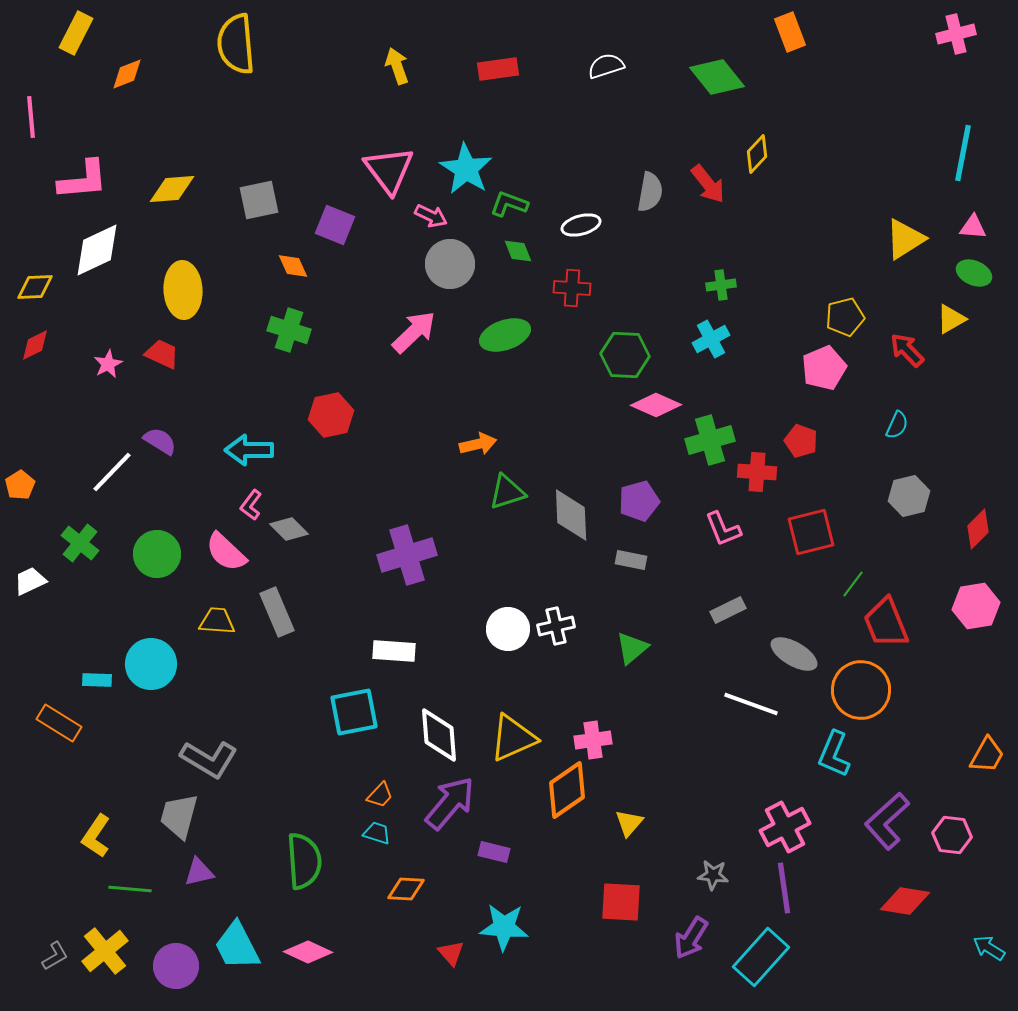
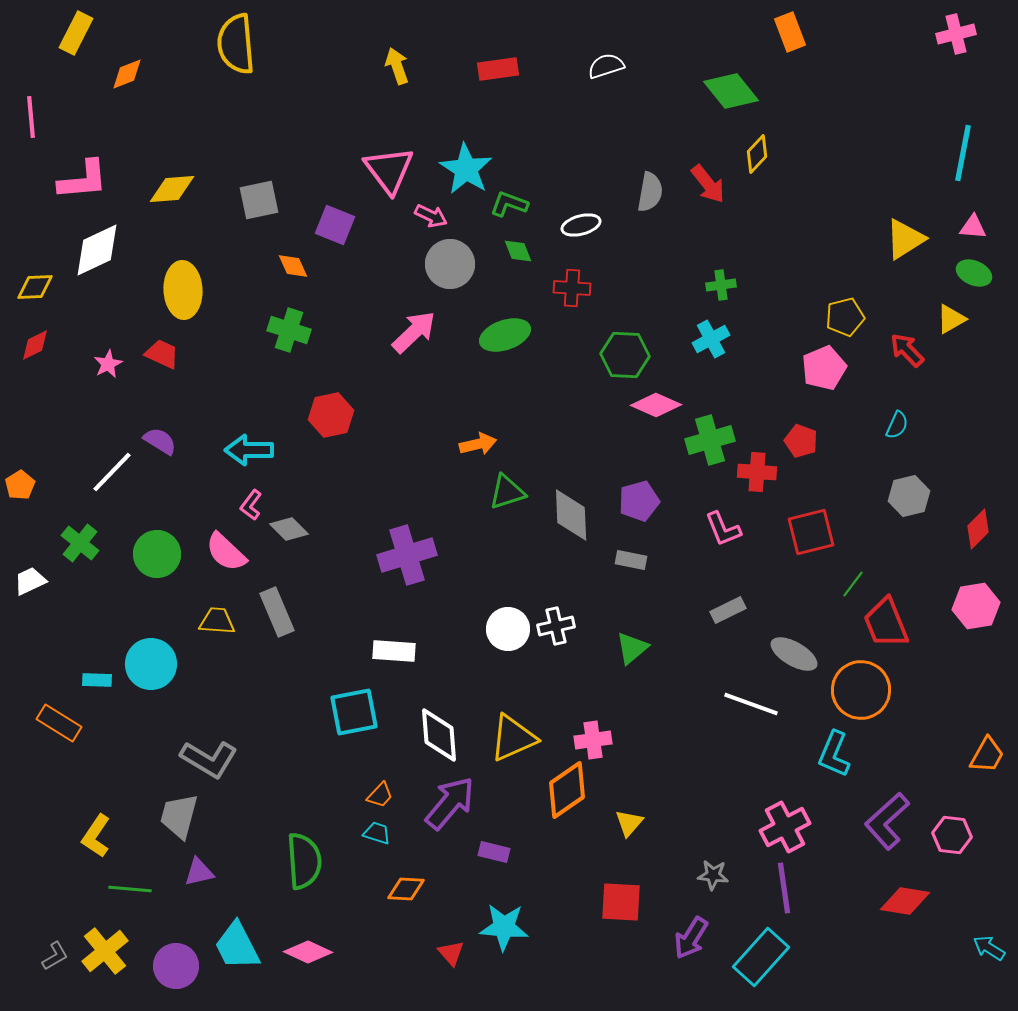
green diamond at (717, 77): moved 14 px right, 14 px down
